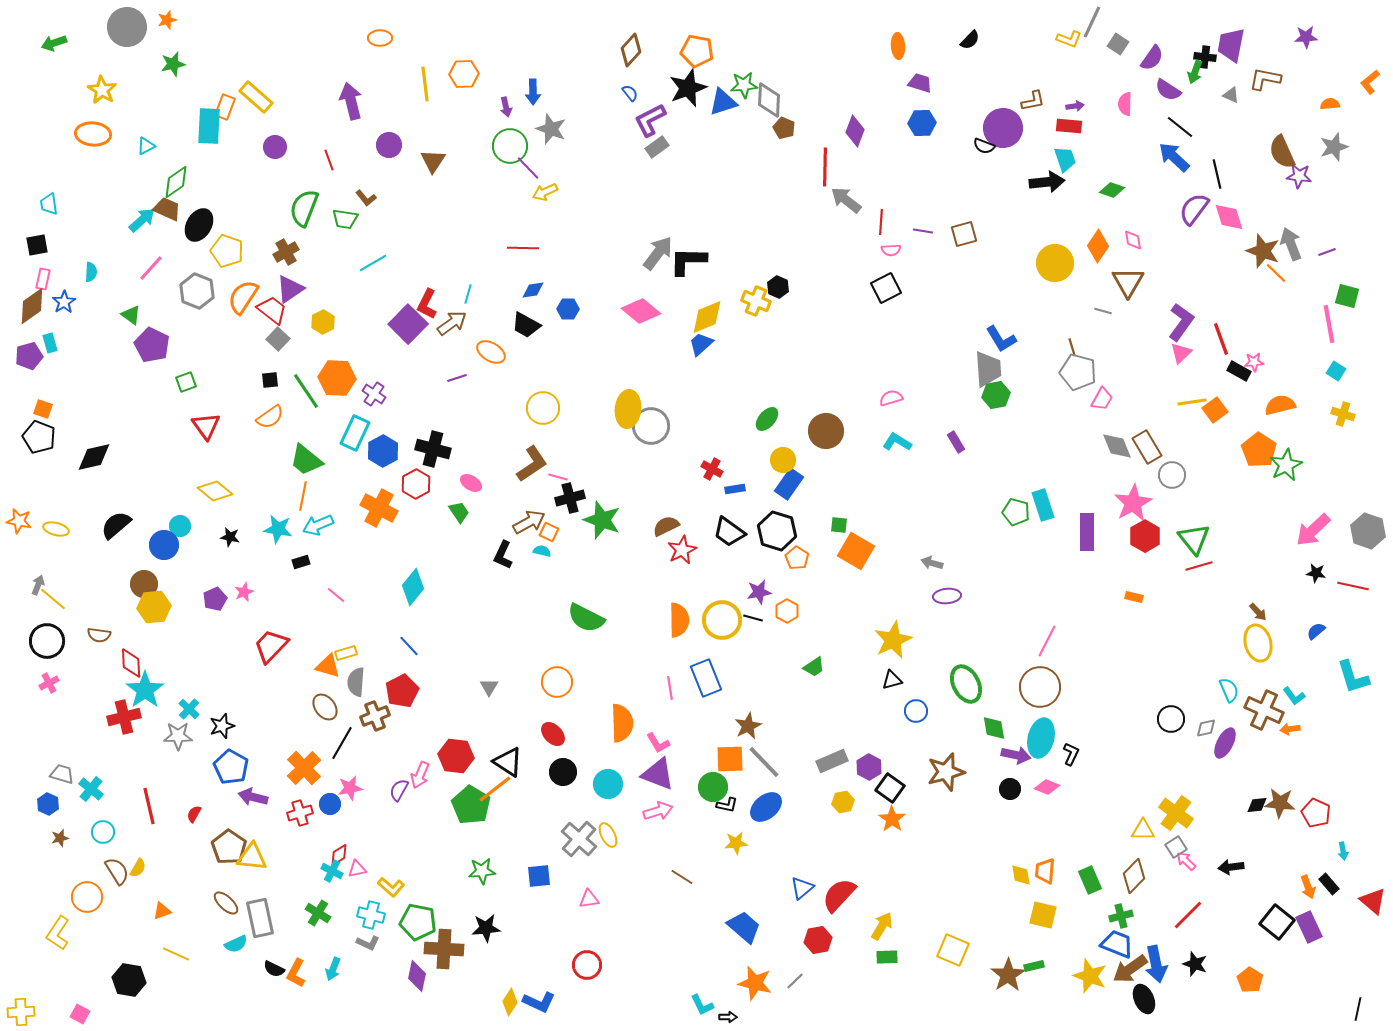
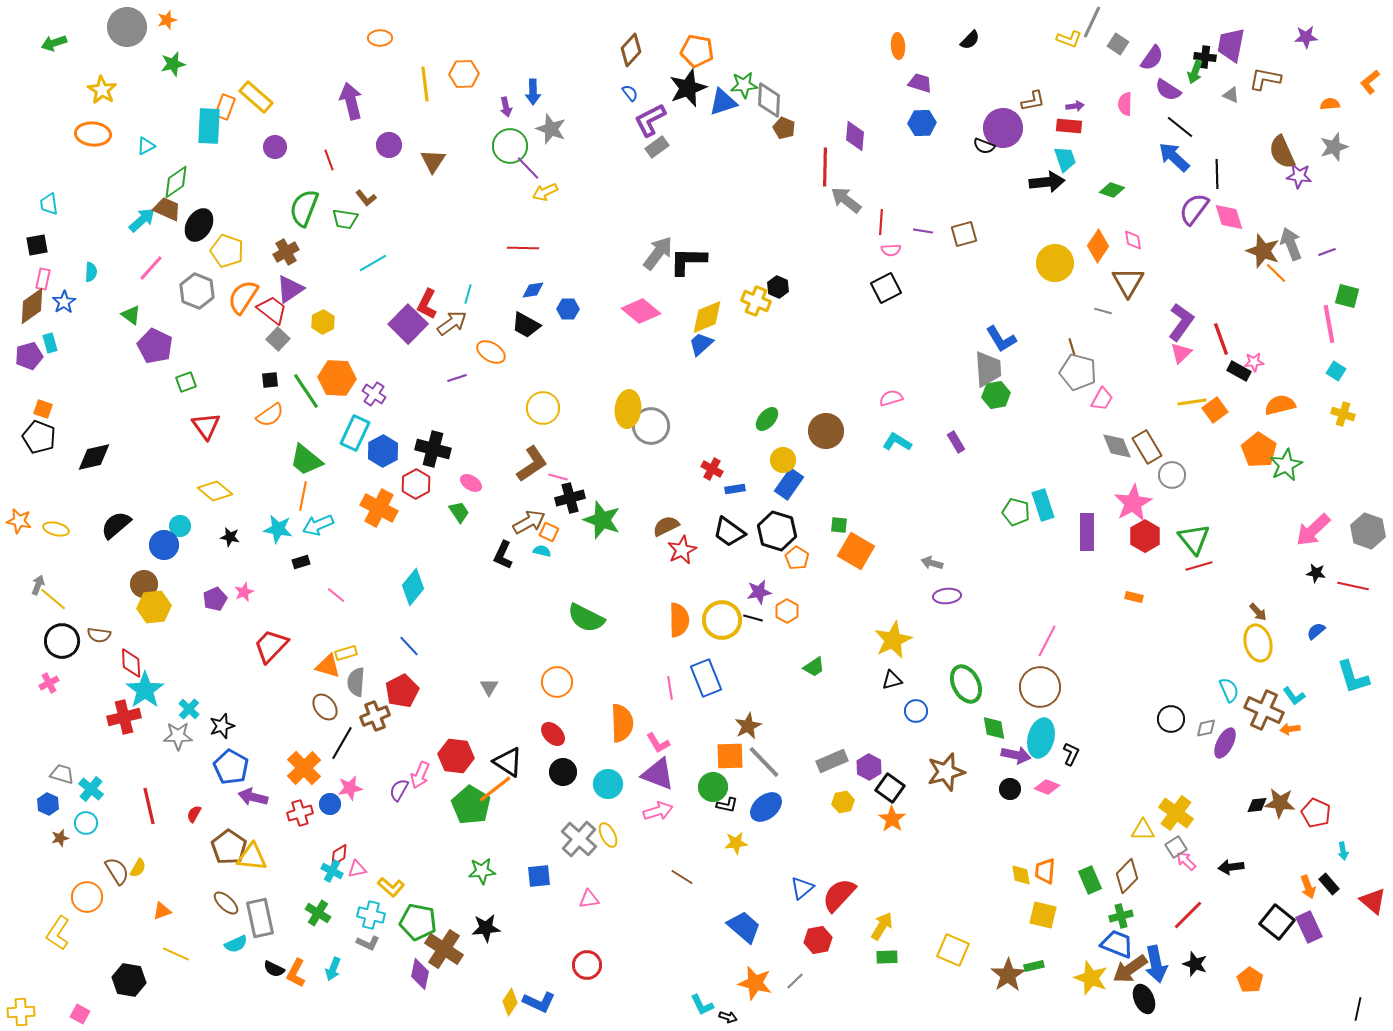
purple diamond at (855, 131): moved 5 px down; rotated 16 degrees counterclockwise
black line at (1217, 174): rotated 12 degrees clockwise
purple pentagon at (152, 345): moved 3 px right, 1 px down
orange semicircle at (270, 417): moved 2 px up
black circle at (47, 641): moved 15 px right
orange square at (730, 759): moved 3 px up
cyan circle at (103, 832): moved 17 px left, 9 px up
brown diamond at (1134, 876): moved 7 px left
brown cross at (444, 949): rotated 30 degrees clockwise
purple diamond at (417, 976): moved 3 px right, 2 px up
yellow star at (1090, 976): moved 1 px right, 2 px down
black arrow at (728, 1017): rotated 18 degrees clockwise
